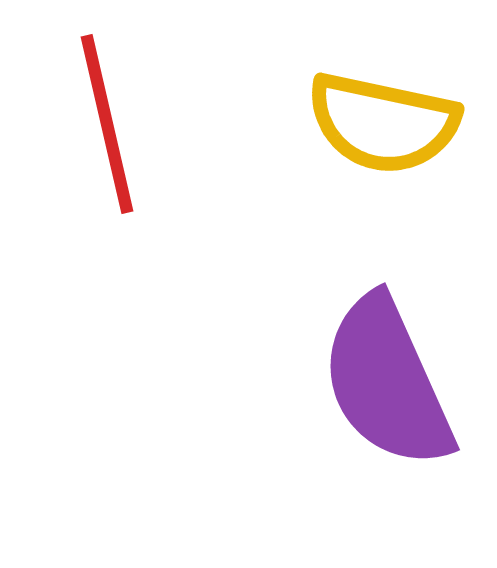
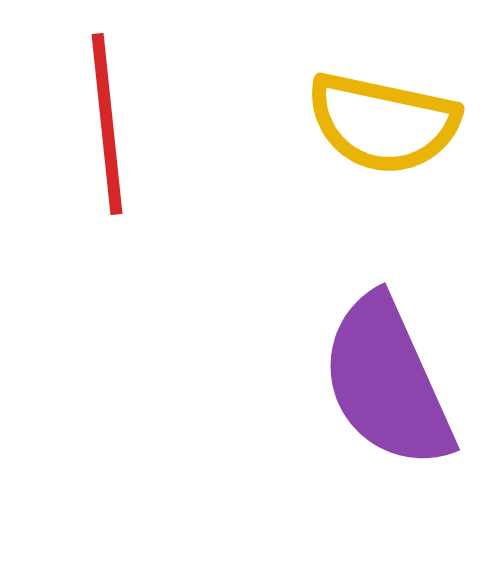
red line: rotated 7 degrees clockwise
